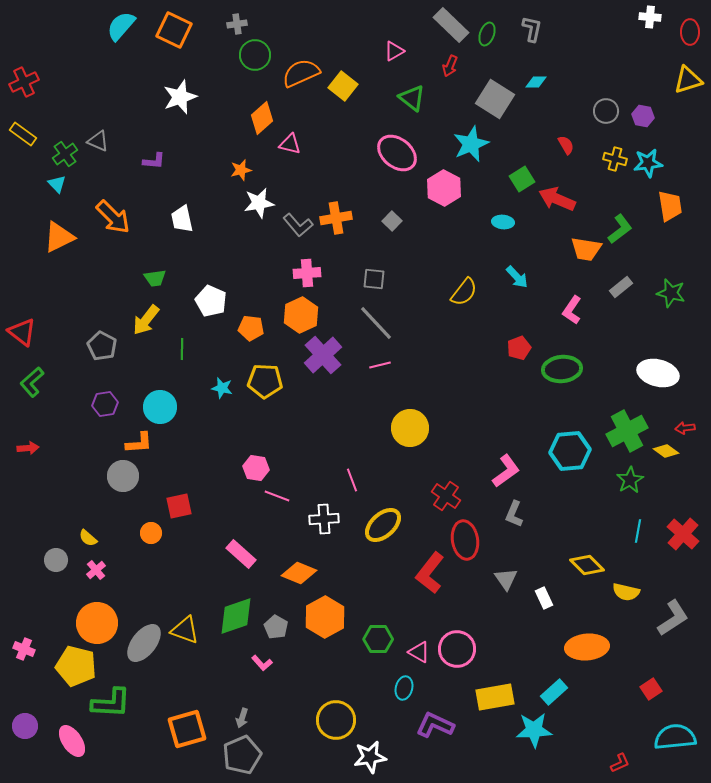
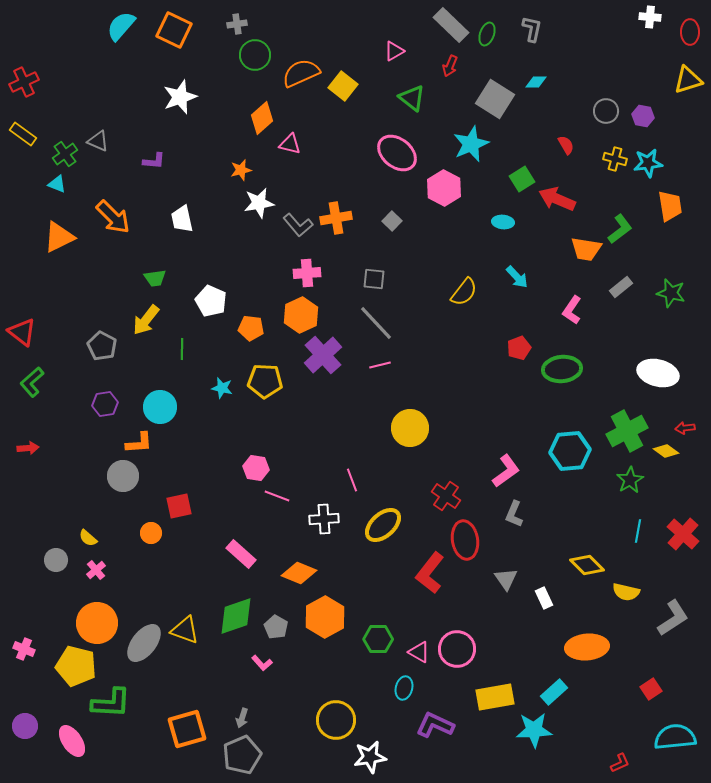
cyan triangle at (57, 184): rotated 24 degrees counterclockwise
